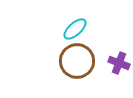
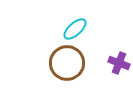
brown circle: moved 10 px left, 2 px down
